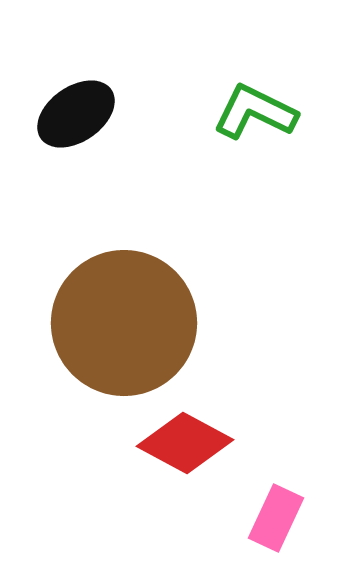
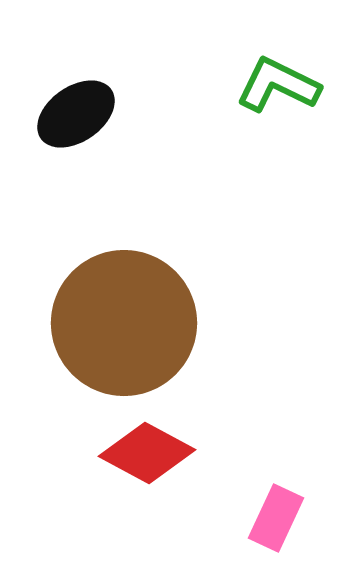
green L-shape: moved 23 px right, 27 px up
red diamond: moved 38 px left, 10 px down
